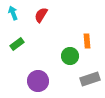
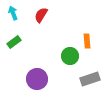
green rectangle: moved 3 px left, 2 px up
purple circle: moved 1 px left, 2 px up
